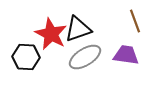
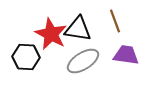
brown line: moved 20 px left
black triangle: rotated 28 degrees clockwise
gray ellipse: moved 2 px left, 4 px down
